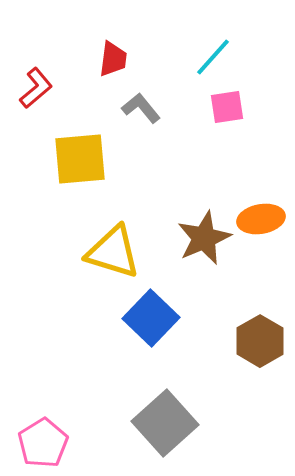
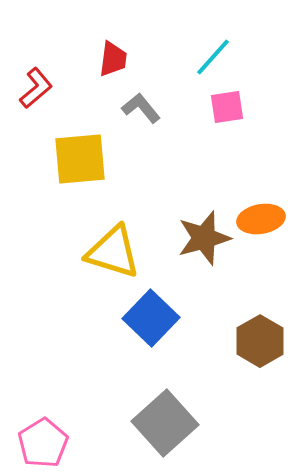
brown star: rotated 8 degrees clockwise
